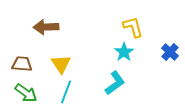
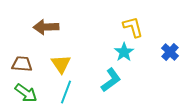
cyan L-shape: moved 4 px left, 3 px up
